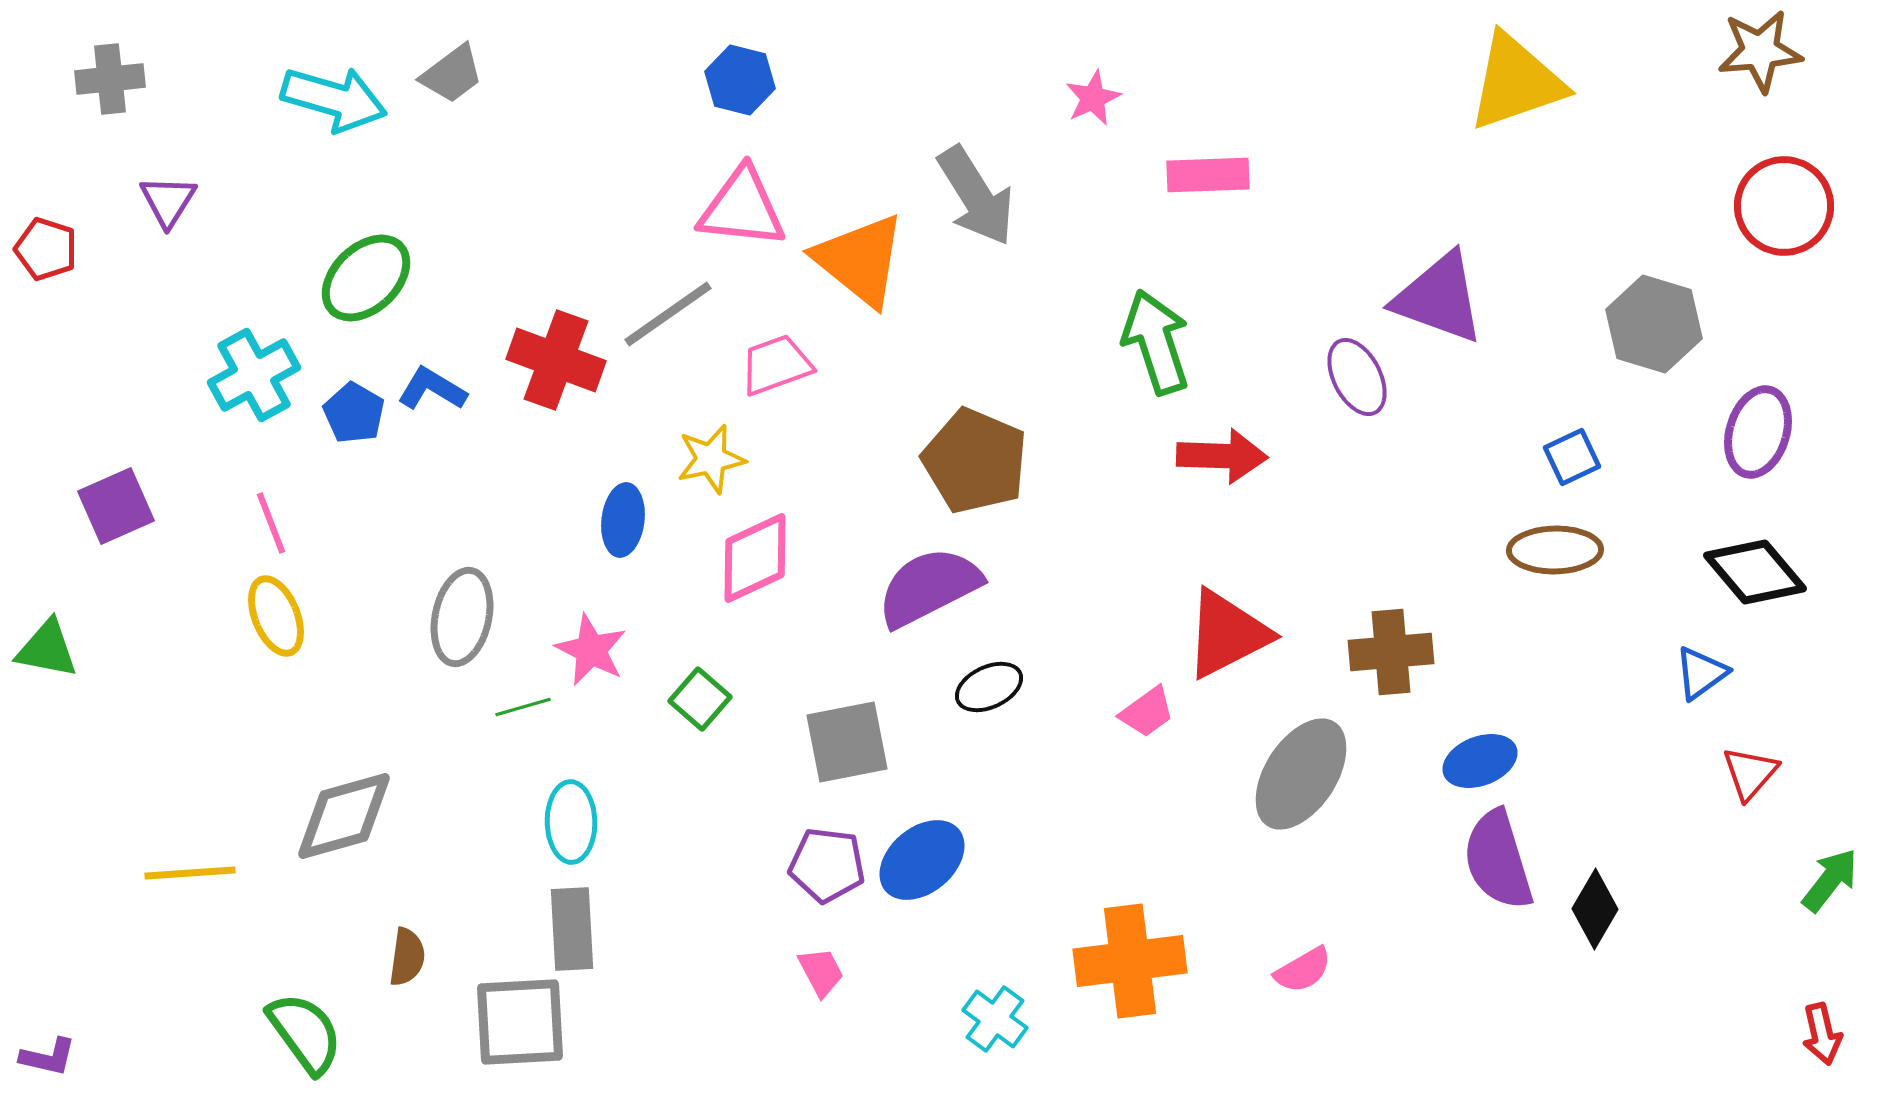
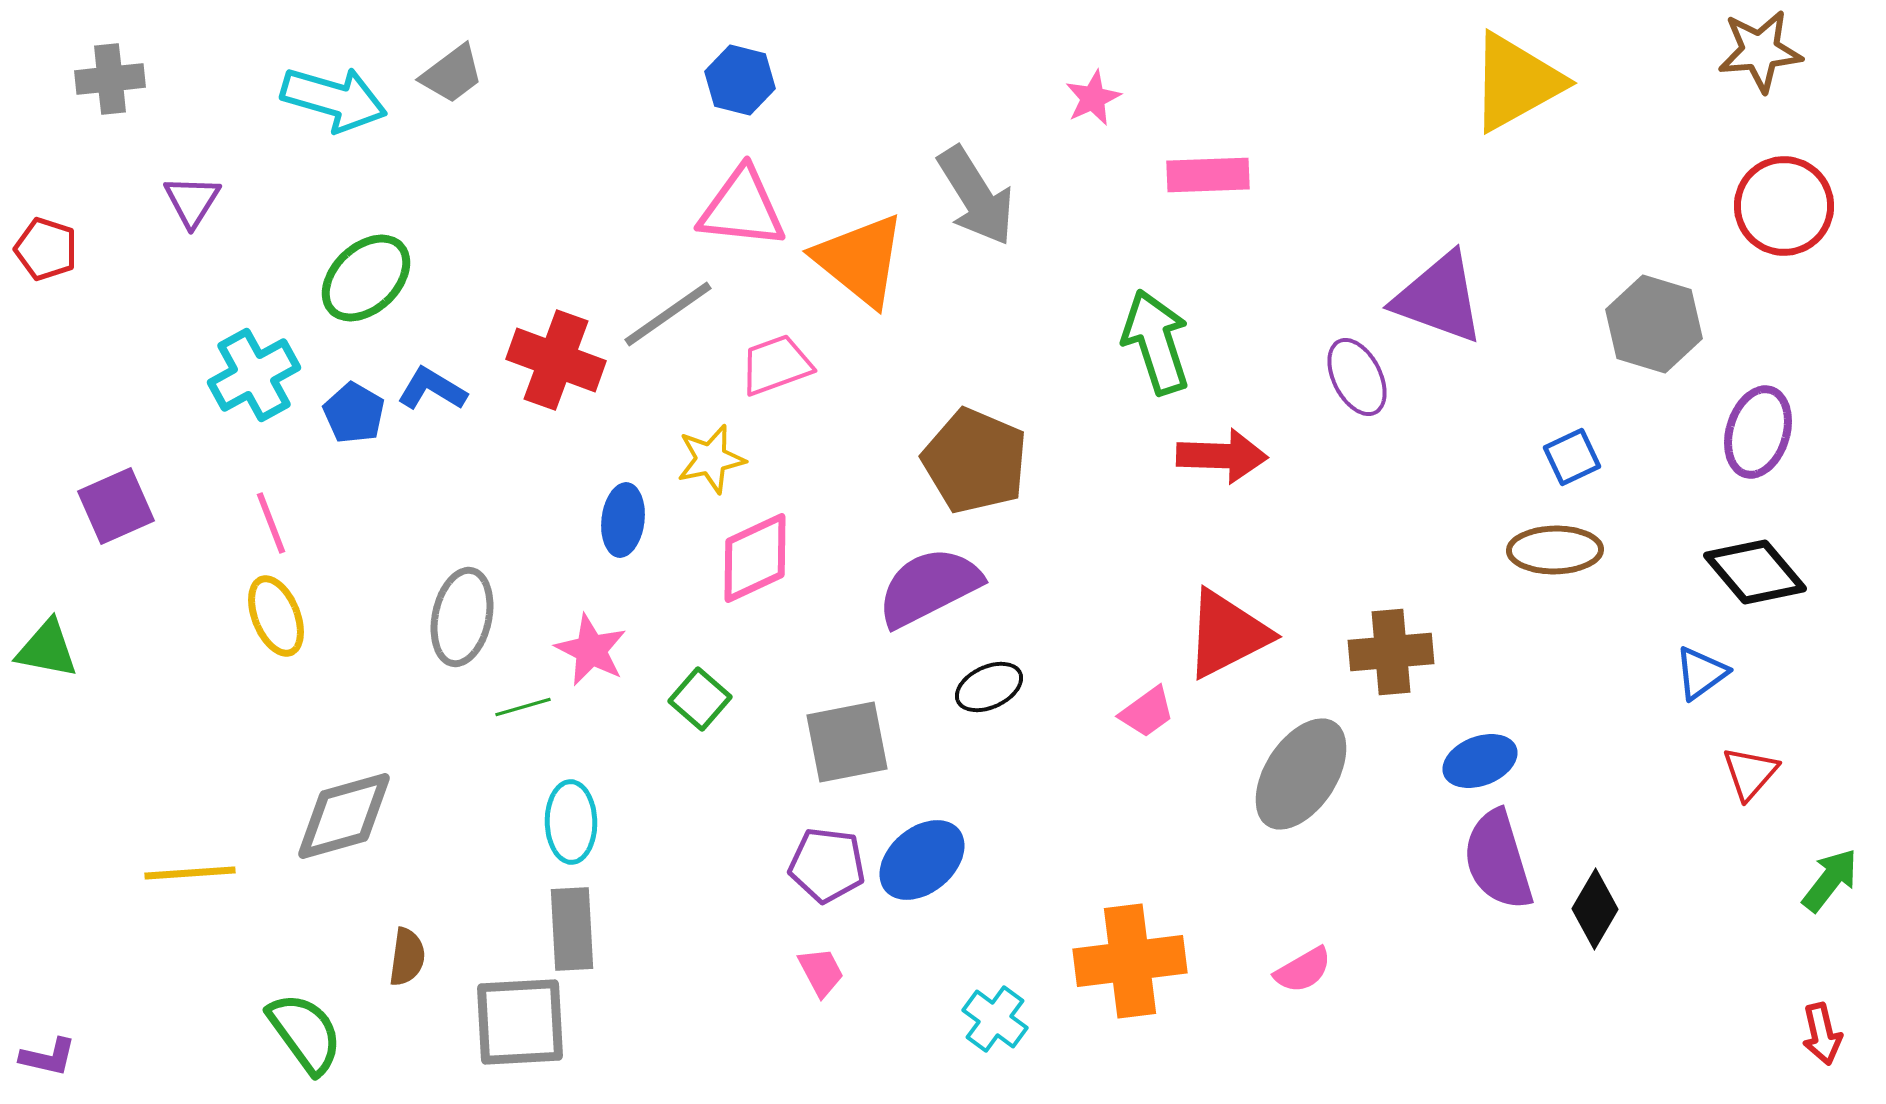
yellow triangle at (1516, 82): rotated 10 degrees counterclockwise
purple triangle at (168, 201): moved 24 px right
